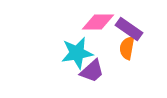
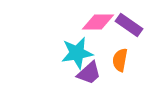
purple rectangle: moved 4 px up
orange semicircle: moved 7 px left, 12 px down
purple trapezoid: moved 3 px left, 2 px down
